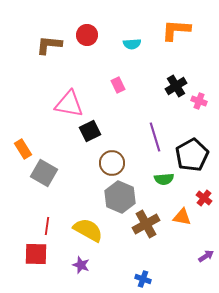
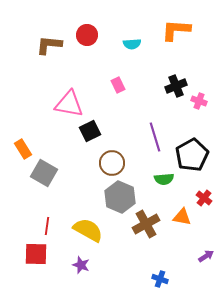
black cross: rotated 10 degrees clockwise
blue cross: moved 17 px right
